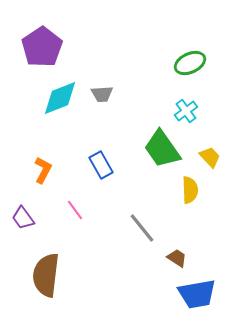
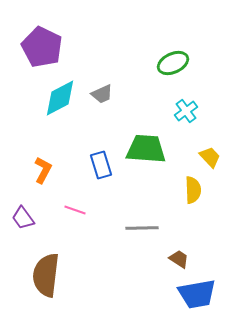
purple pentagon: rotated 12 degrees counterclockwise
green ellipse: moved 17 px left
gray trapezoid: rotated 20 degrees counterclockwise
cyan diamond: rotated 6 degrees counterclockwise
green trapezoid: moved 16 px left; rotated 129 degrees clockwise
blue rectangle: rotated 12 degrees clockwise
yellow semicircle: moved 3 px right
pink line: rotated 35 degrees counterclockwise
gray line: rotated 52 degrees counterclockwise
brown trapezoid: moved 2 px right, 1 px down
